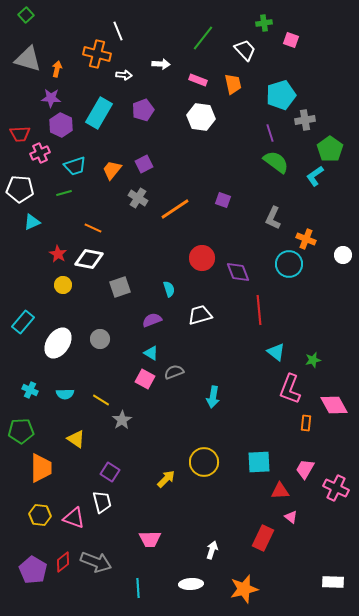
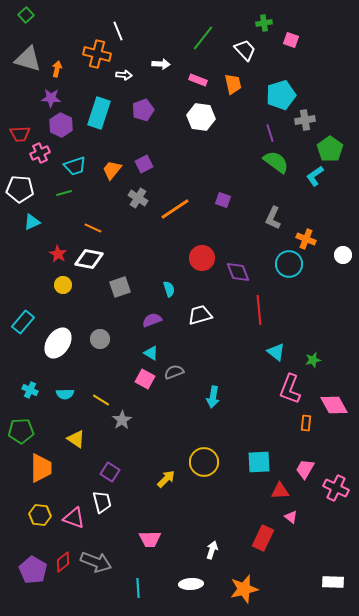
cyan rectangle at (99, 113): rotated 12 degrees counterclockwise
